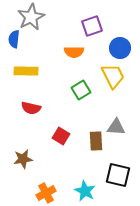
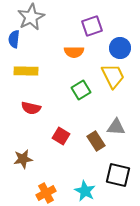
brown rectangle: rotated 30 degrees counterclockwise
